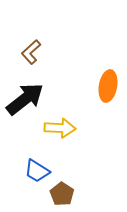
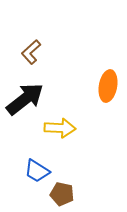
brown pentagon: rotated 20 degrees counterclockwise
